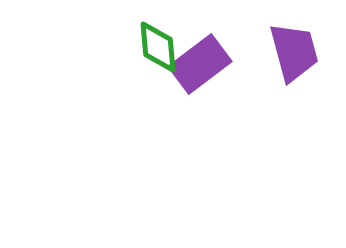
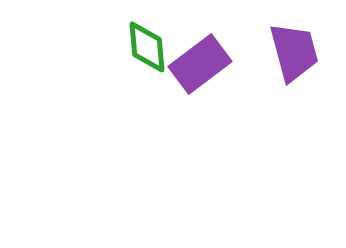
green diamond: moved 11 px left
